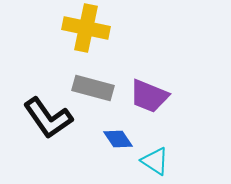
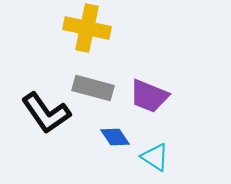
yellow cross: moved 1 px right
black L-shape: moved 2 px left, 5 px up
blue diamond: moved 3 px left, 2 px up
cyan triangle: moved 4 px up
